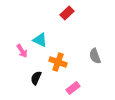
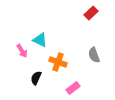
red rectangle: moved 24 px right
gray semicircle: moved 1 px left, 1 px up
